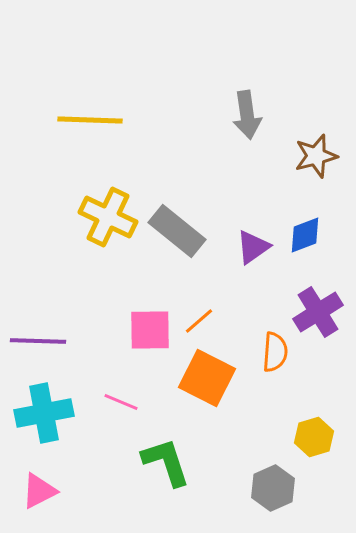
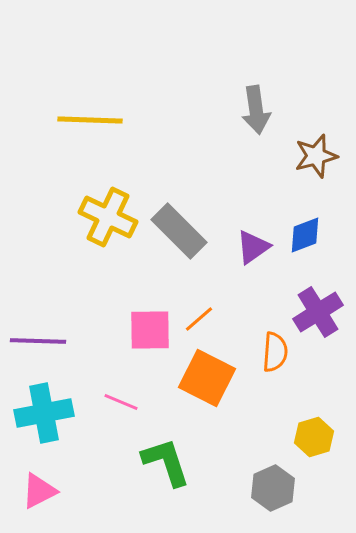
gray arrow: moved 9 px right, 5 px up
gray rectangle: moved 2 px right; rotated 6 degrees clockwise
orange line: moved 2 px up
